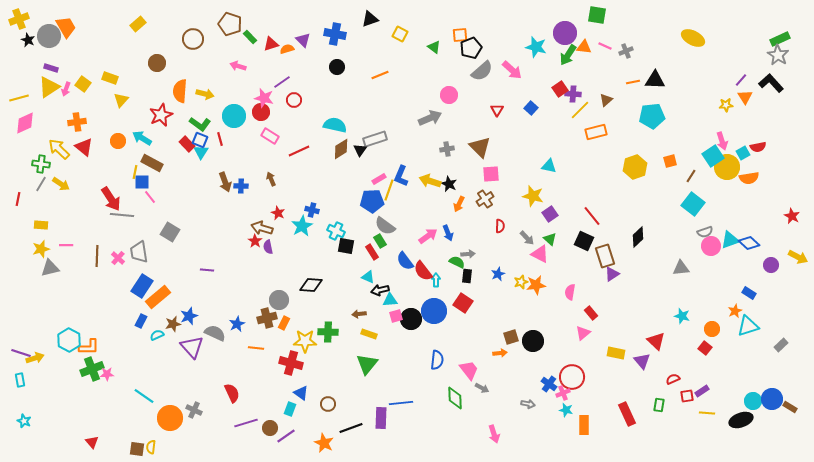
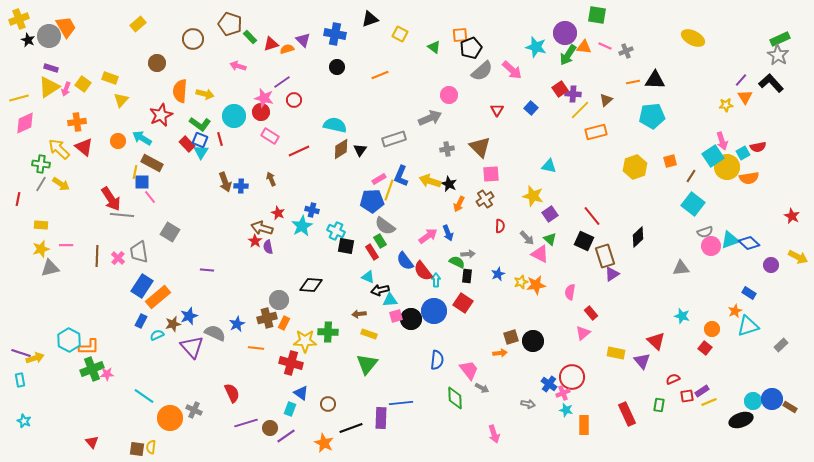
gray rectangle at (375, 139): moved 19 px right
yellow line at (707, 413): moved 2 px right, 11 px up; rotated 28 degrees counterclockwise
